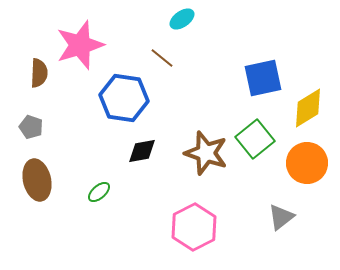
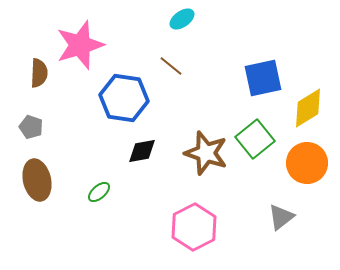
brown line: moved 9 px right, 8 px down
